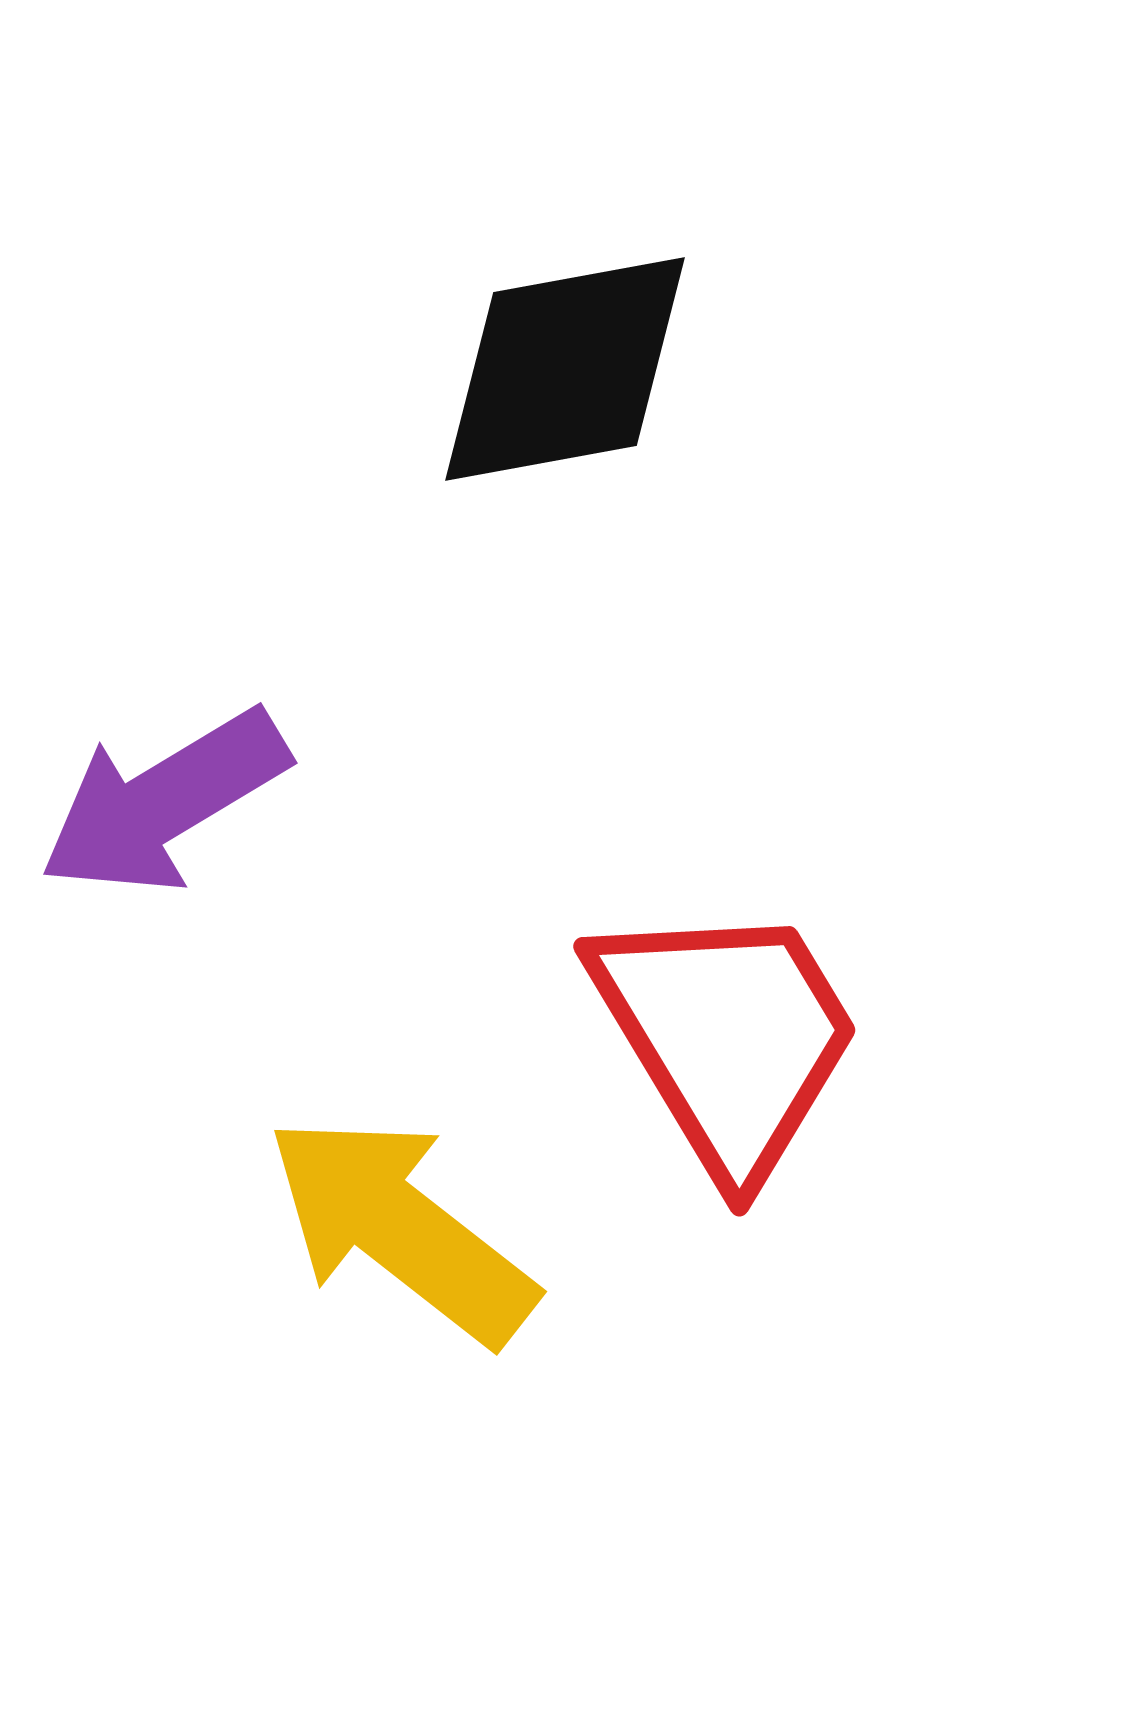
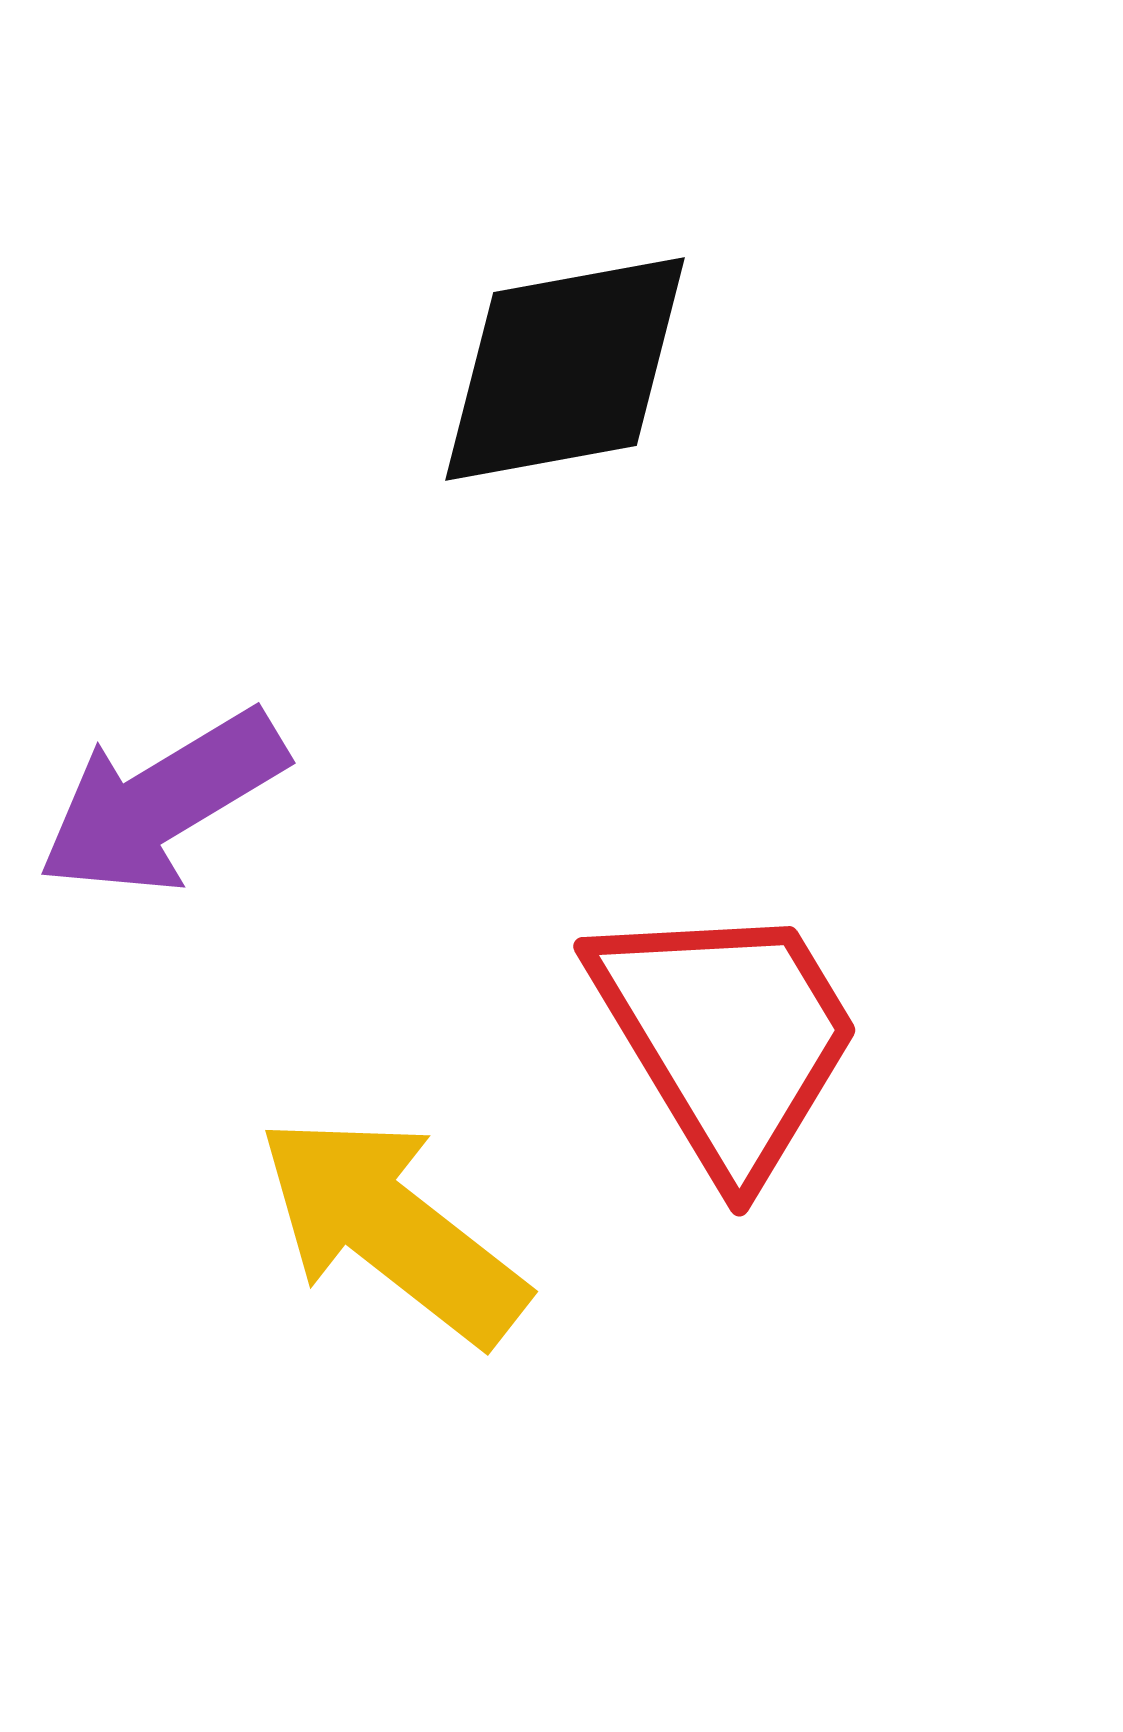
purple arrow: moved 2 px left
yellow arrow: moved 9 px left
